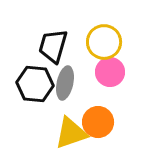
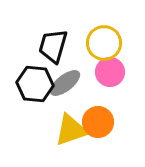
yellow circle: moved 1 px down
gray ellipse: rotated 40 degrees clockwise
yellow triangle: moved 3 px up
